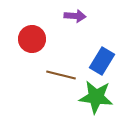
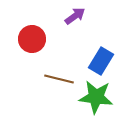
purple arrow: rotated 40 degrees counterclockwise
blue rectangle: moved 1 px left
brown line: moved 2 px left, 4 px down
